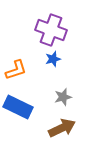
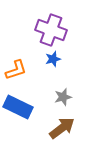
brown arrow: rotated 12 degrees counterclockwise
